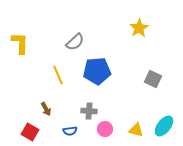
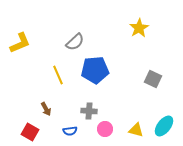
yellow L-shape: rotated 65 degrees clockwise
blue pentagon: moved 2 px left, 1 px up
